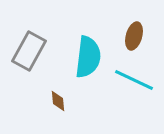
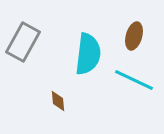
gray rectangle: moved 6 px left, 9 px up
cyan semicircle: moved 3 px up
